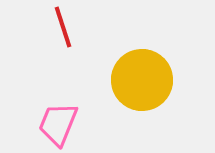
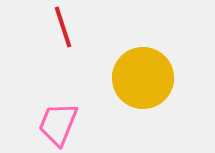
yellow circle: moved 1 px right, 2 px up
